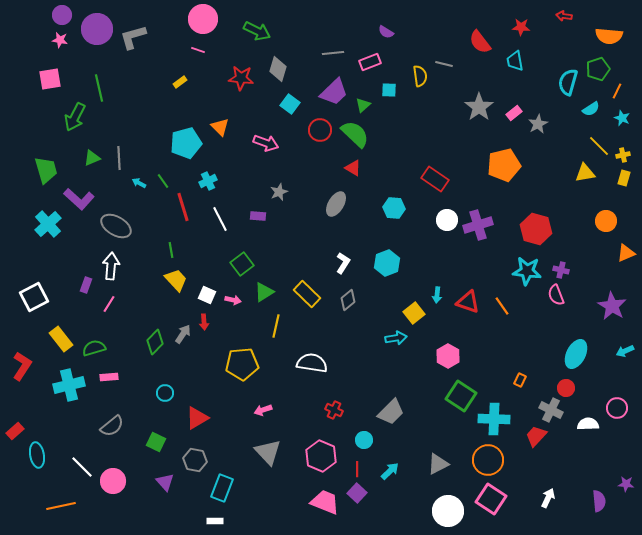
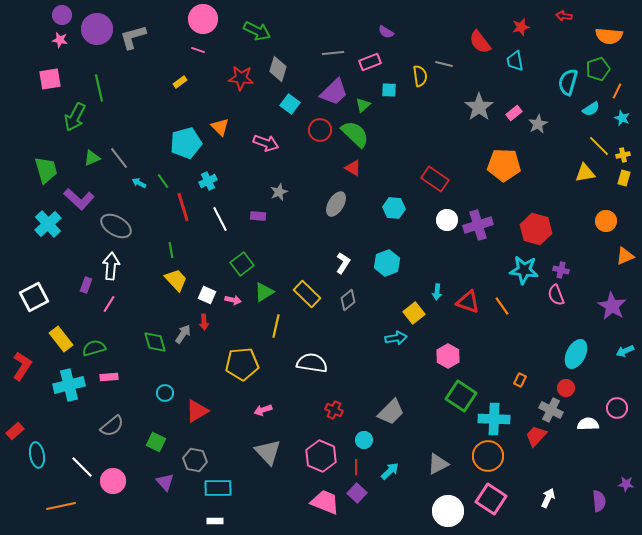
red star at (521, 27): rotated 18 degrees counterclockwise
gray line at (119, 158): rotated 35 degrees counterclockwise
orange pentagon at (504, 165): rotated 16 degrees clockwise
orange triangle at (626, 253): moved 1 px left, 3 px down
cyan star at (527, 271): moved 3 px left, 1 px up
cyan arrow at (437, 295): moved 3 px up
green diamond at (155, 342): rotated 60 degrees counterclockwise
red triangle at (197, 418): moved 7 px up
orange circle at (488, 460): moved 4 px up
red line at (357, 469): moved 1 px left, 2 px up
cyan rectangle at (222, 488): moved 4 px left; rotated 68 degrees clockwise
